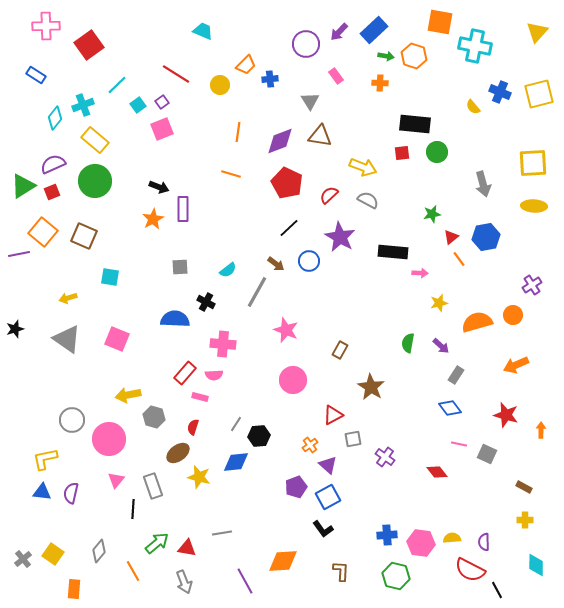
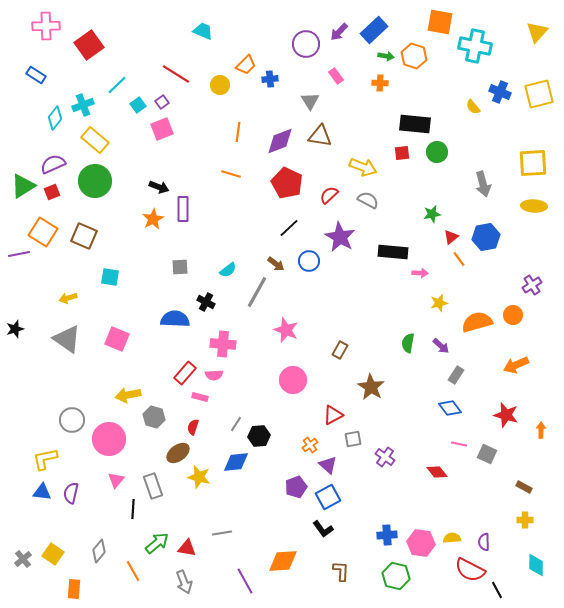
orange square at (43, 232): rotated 8 degrees counterclockwise
